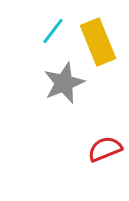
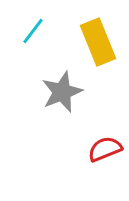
cyan line: moved 20 px left
gray star: moved 2 px left, 9 px down
